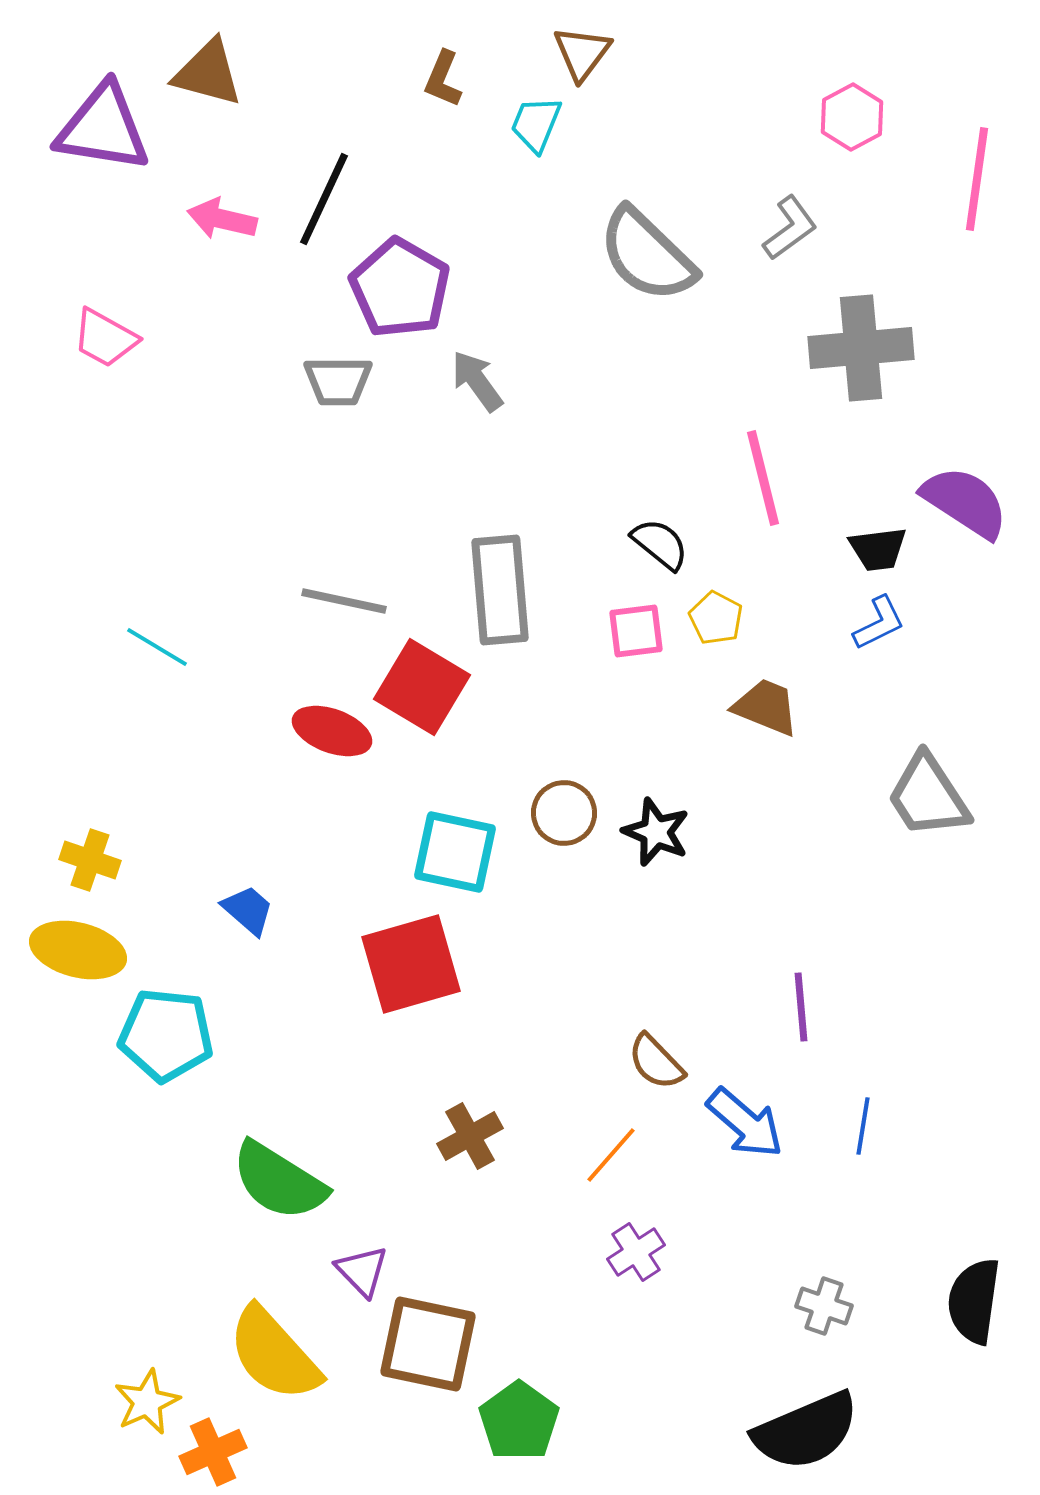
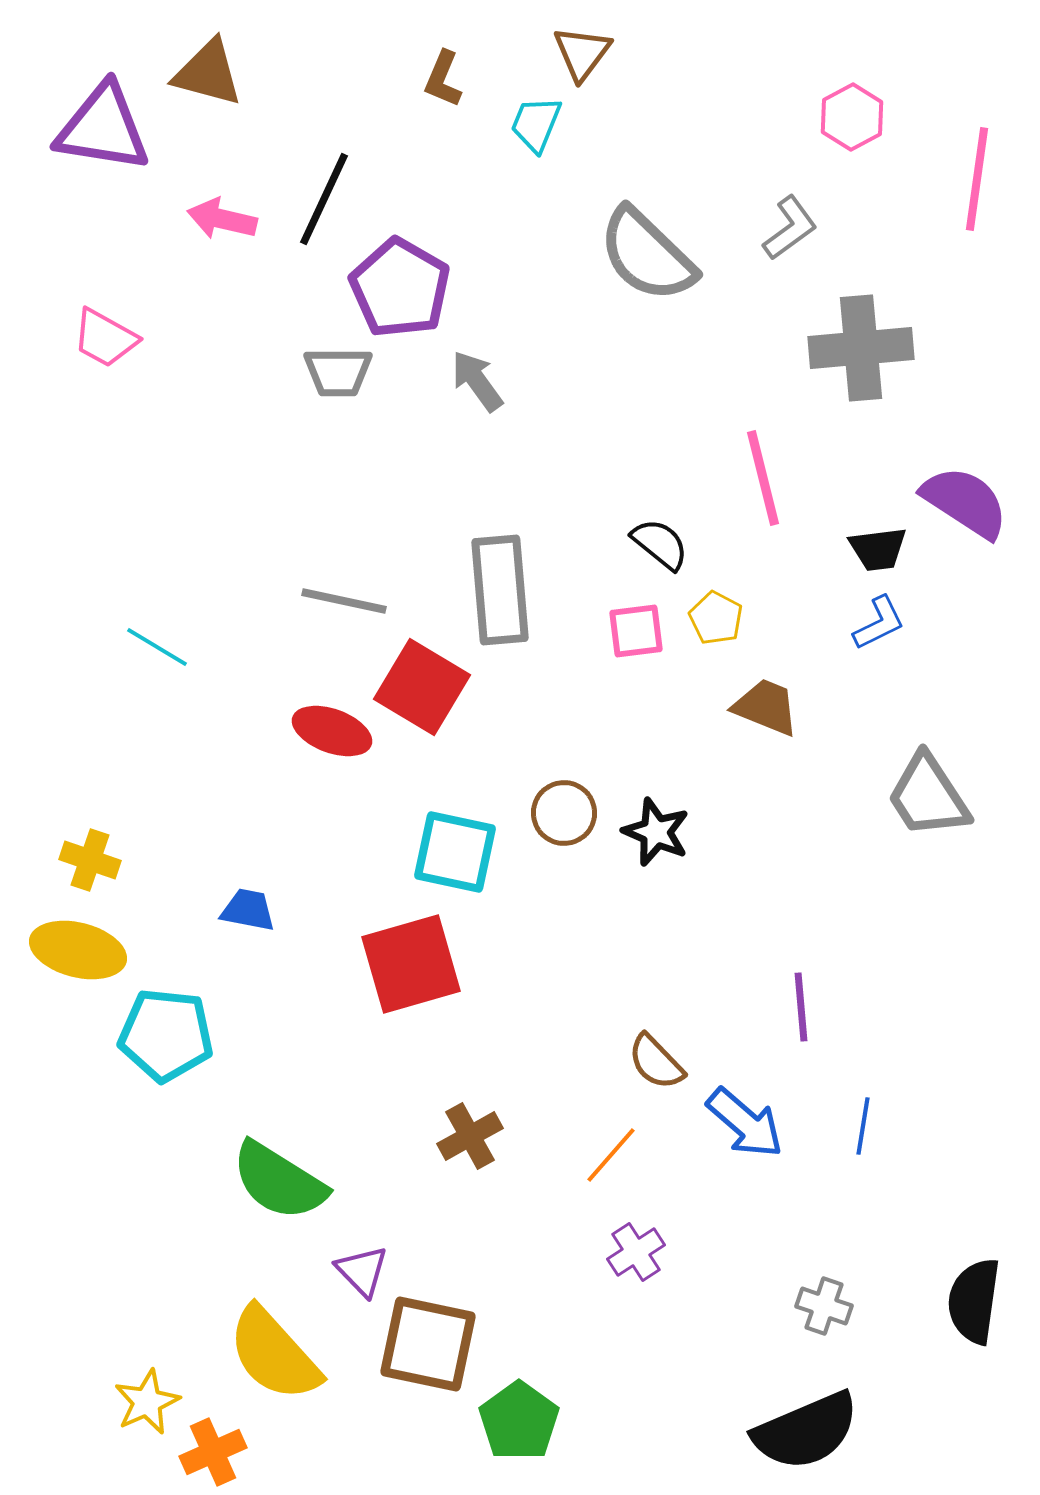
gray trapezoid at (338, 381): moved 9 px up
blue trapezoid at (248, 910): rotated 30 degrees counterclockwise
